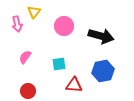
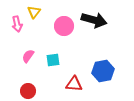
black arrow: moved 7 px left, 16 px up
pink semicircle: moved 3 px right, 1 px up
cyan square: moved 6 px left, 4 px up
red triangle: moved 1 px up
